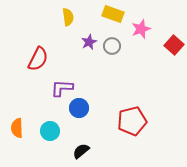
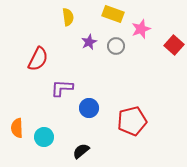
gray circle: moved 4 px right
blue circle: moved 10 px right
cyan circle: moved 6 px left, 6 px down
